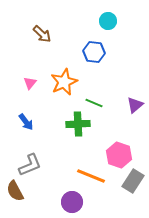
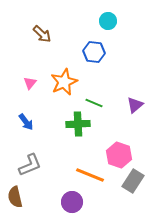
orange line: moved 1 px left, 1 px up
brown semicircle: moved 6 px down; rotated 15 degrees clockwise
